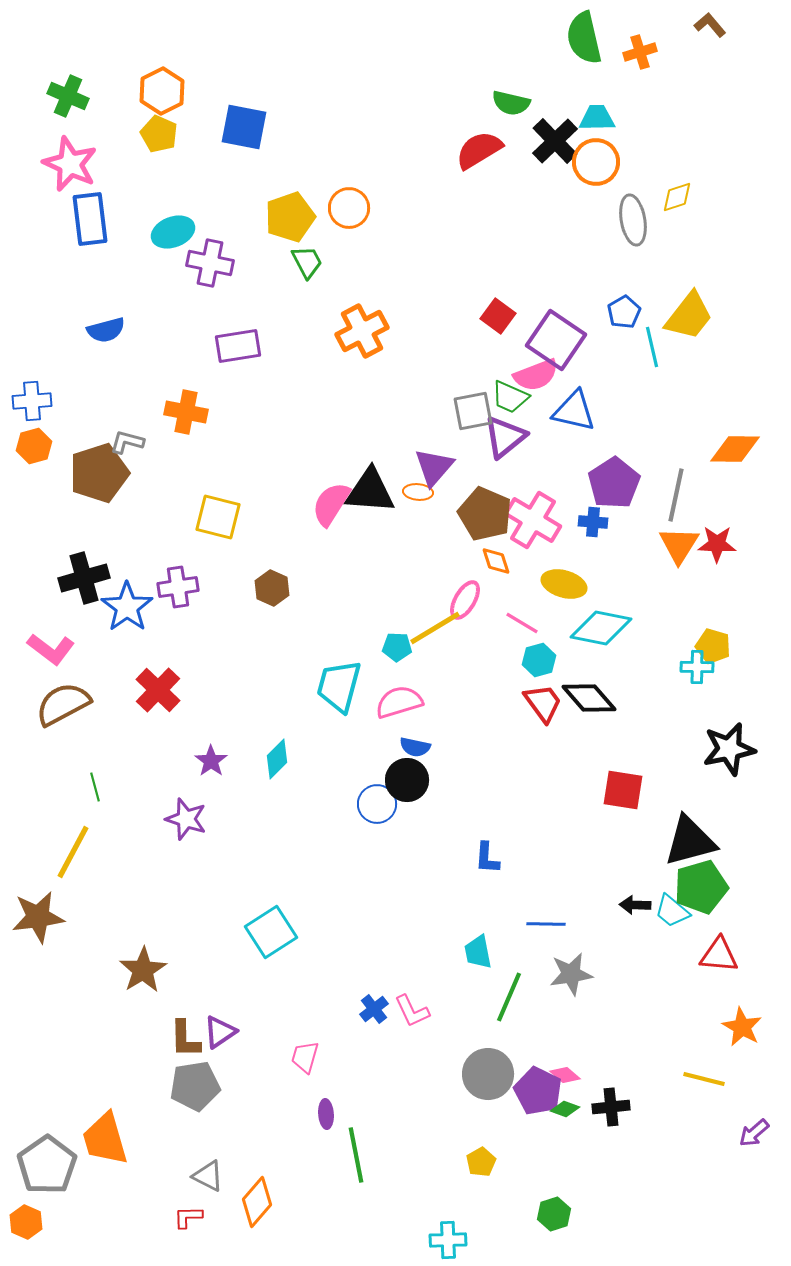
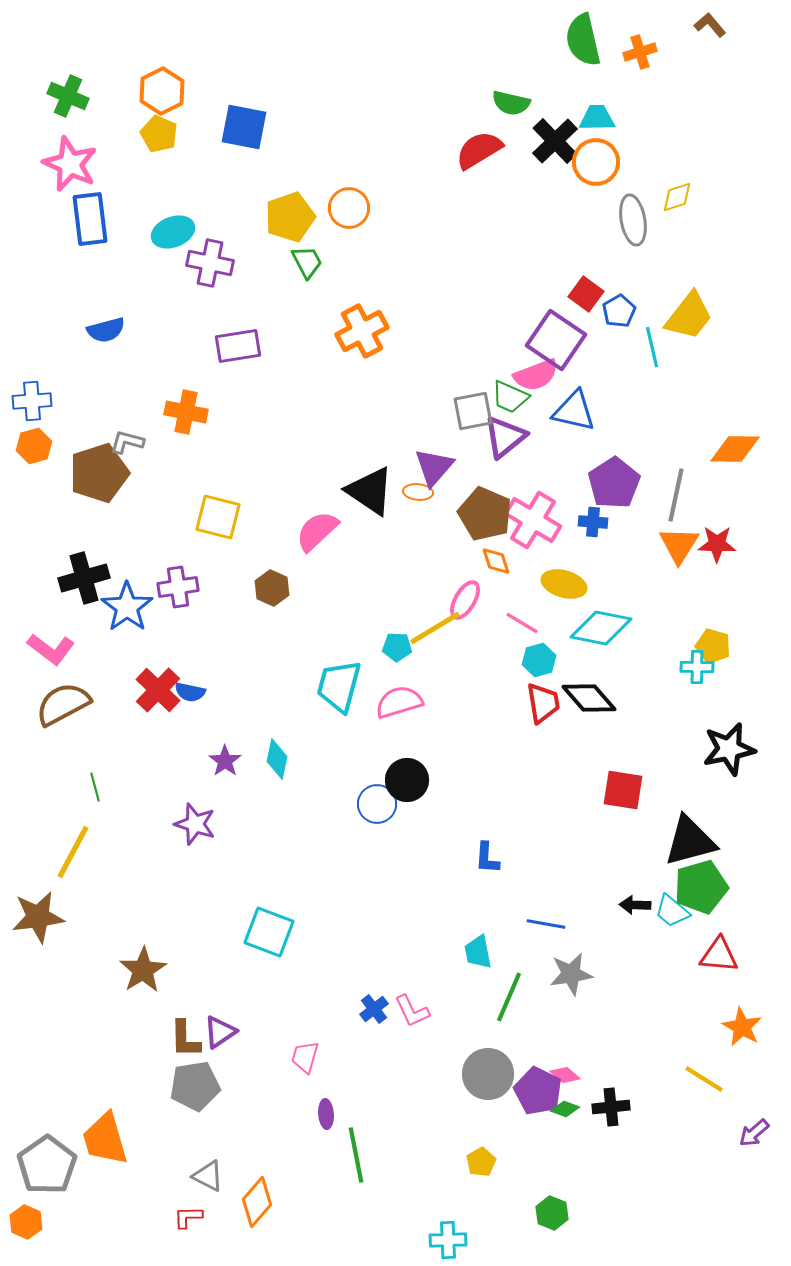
green semicircle at (584, 38): moved 1 px left, 2 px down
blue pentagon at (624, 312): moved 5 px left, 1 px up
red square at (498, 316): moved 88 px right, 22 px up
black triangle at (370, 491): rotated 30 degrees clockwise
pink semicircle at (331, 504): moved 14 px left, 27 px down; rotated 15 degrees clockwise
red trapezoid at (543, 703): rotated 27 degrees clockwise
blue semicircle at (415, 747): moved 225 px left, 55 px up
cyan diamond at (277, 759): rotated 33 degrees counterclockwise
purple star at (211, 761): moved 14 px right
purple star at (186, 819): moved 9 px right, 5 px down
blue line at (546, 924): rotated 9 degrees clockwise
cyan square at (271, 932): moved 2 px left; rotated 36 degrees counterclockwise
yellow line at (704, 1079): rotated 18 degrees clockwise
green hexagon at (554, 1214): moved 2 px left, 1 px up; rotated 20 degrees counterclockwise
